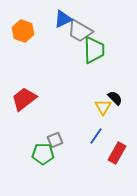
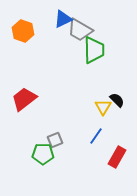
gray trapezoid: moved 1 px up
black semicircle: moved 2 px right, 2 px down
red rectangle: moved 4 px down
